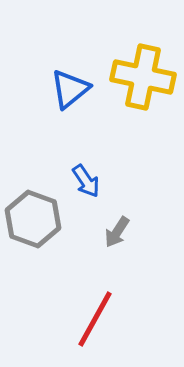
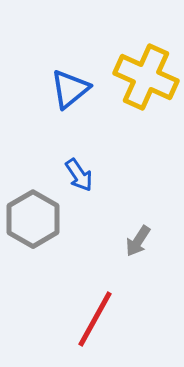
yellow cross: moved 3 px right; rotated 12 degrees clockwise
blue arrow: moved 7 px left, 6 px up
gray hexagon: rotated 10 degrees clockwise
gray arrow: moved 21 px right, 9 px down
